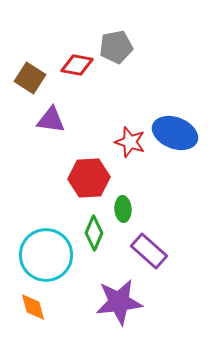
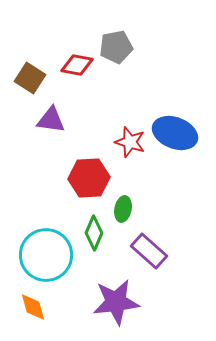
green ellipse: rotated 15 degrees clockwise
purple star: moved 3 px left
